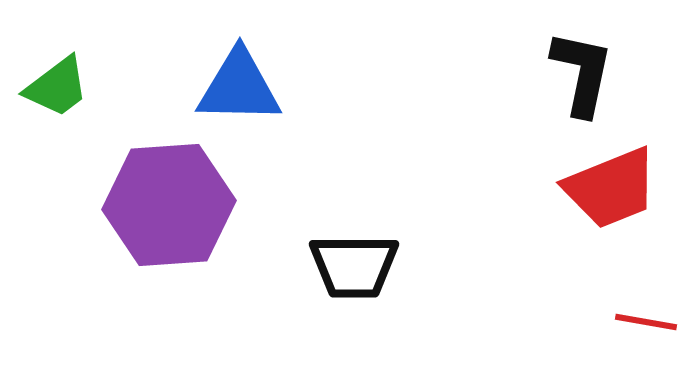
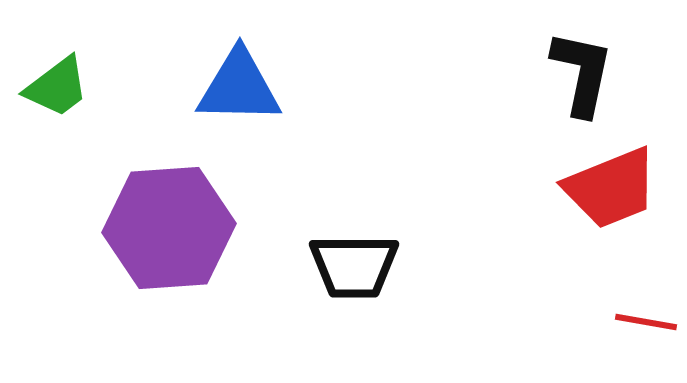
purple hexagon: moved 23 px down
